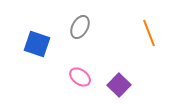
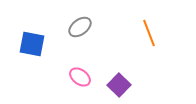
gray ellipse: rotated 25 degrees clockwise
blue square: moved 5 px left; rotated 8 degrees counterclockwise
